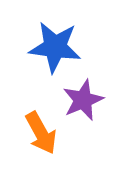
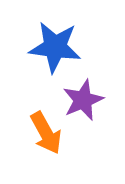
orange arrow: moved 5 px right
